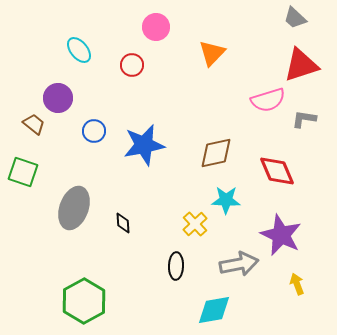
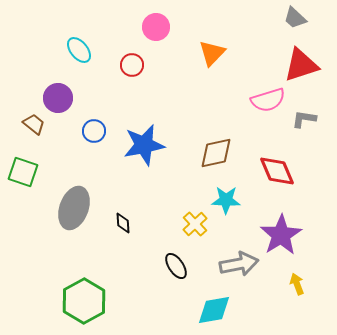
purple star: rotated 15 degrees clockwise
black ellipse: rotated 36 degrees counterclockwise
